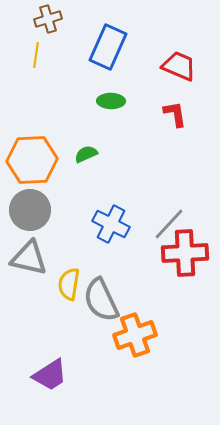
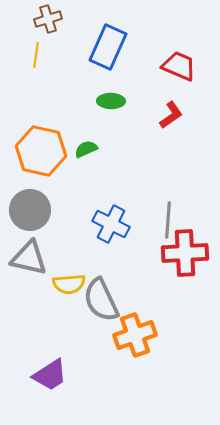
red L-shape: moved 4 px left, 1 px down; rotated 64 degrees clockwise
green semicircle: moved 5 px up
orange hexagon: moved 9 px right, 9 px up; rotated 15 degrees clockwise
gray line: moved 1 px left, 4 px up; rotated 39 degrees counterclockwise
yellow semicircle: rotated 104 degrees counterclockwise
